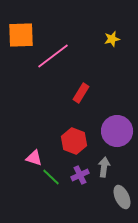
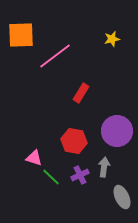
pink line: moved 2 px right
red hexagon: rotated 10 degrees counterclockwise
